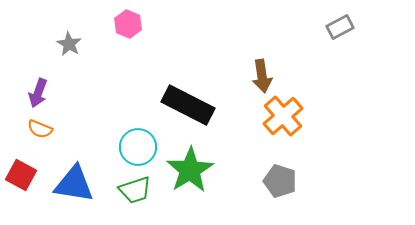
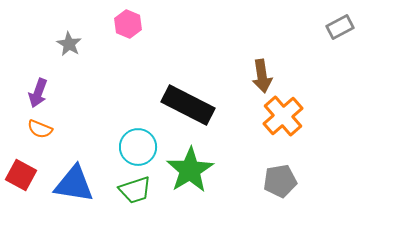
gray pentagon: rotated 28 degrees counterclockwise
